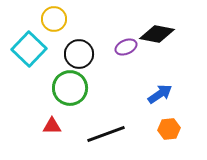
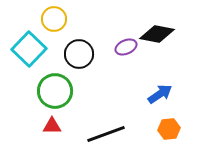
green circle: moved 15 px left, 3 px down
